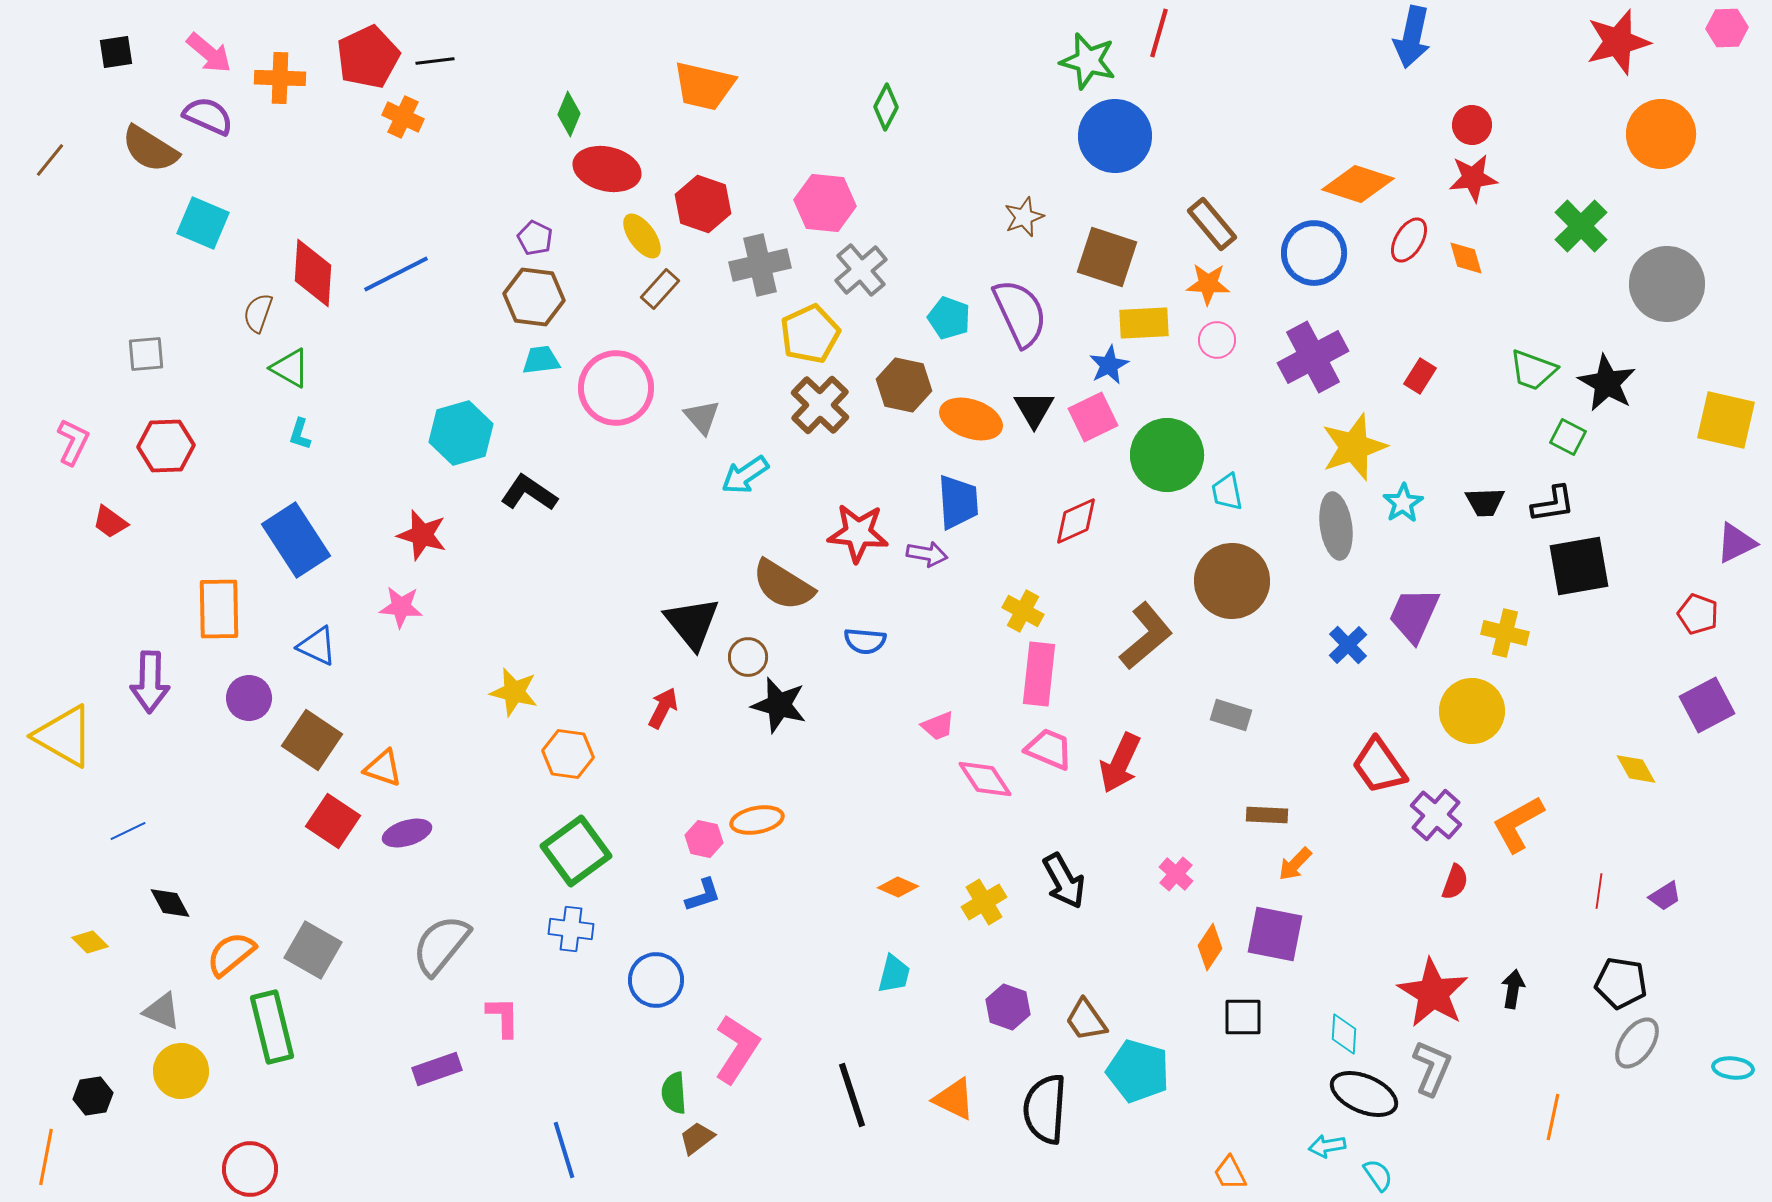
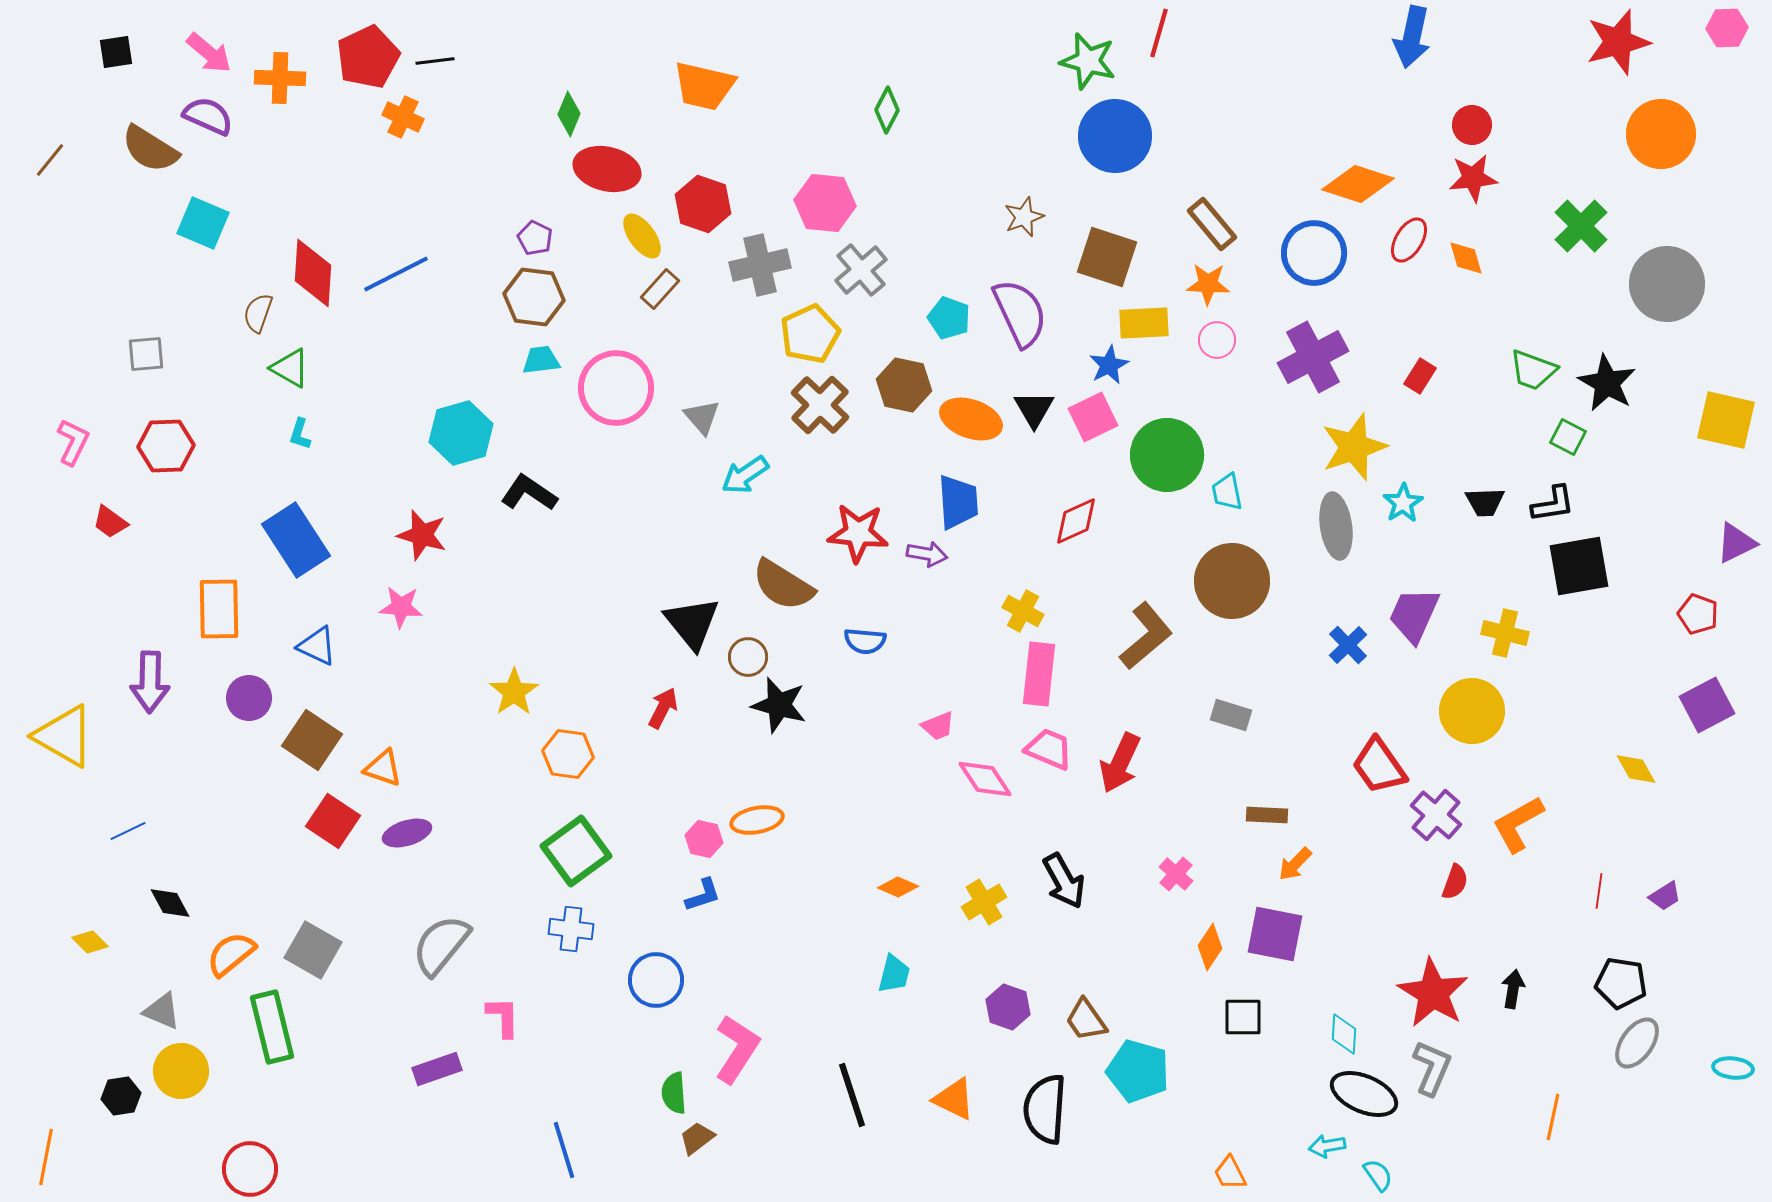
green diamond at (886, 107): moved 1 px right, 3 px down
yellow star at (514, 692): rotated 24 degrees clockwise
black hexagon at (93, 1096): moved 28 px right
